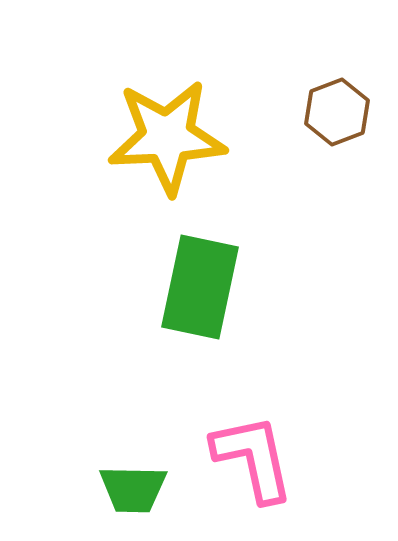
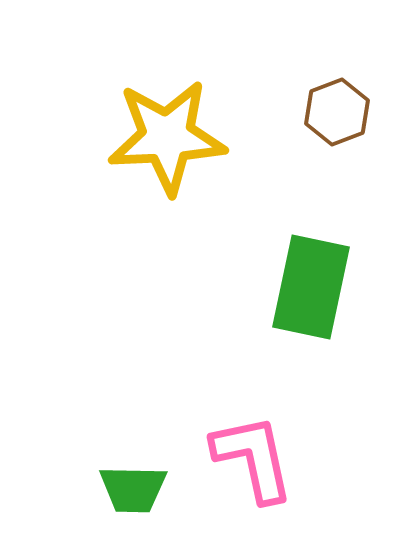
green rectangle: moved 111 px right
